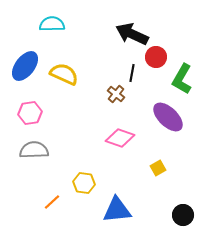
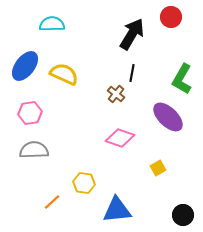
black arrow: rotated 96 degrees clockwise
red circle: moved 15 px right, 40 px up
